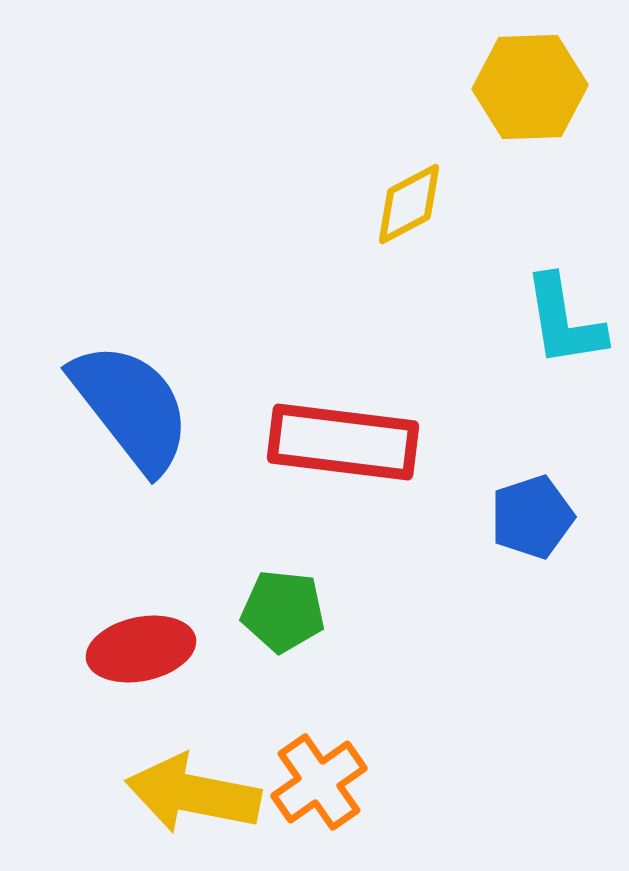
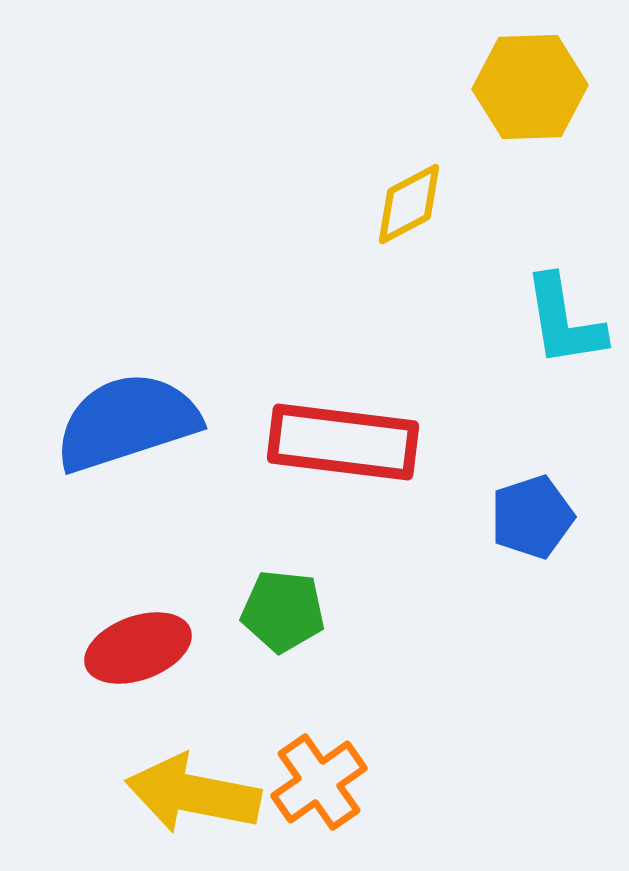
blue semicircle: moved 4 px left, 15 px down; rotated 70 degrees counterclockwise
red ellipse: moved 3 px left, 1 px up; rotated 8 degrees counterclockwise
